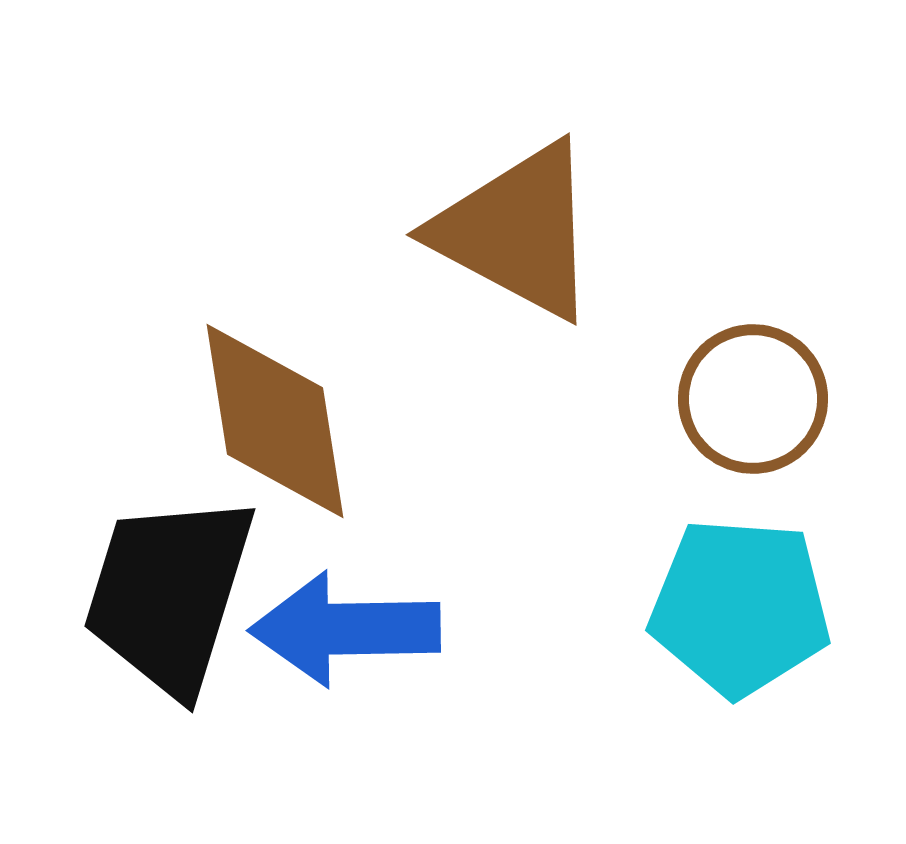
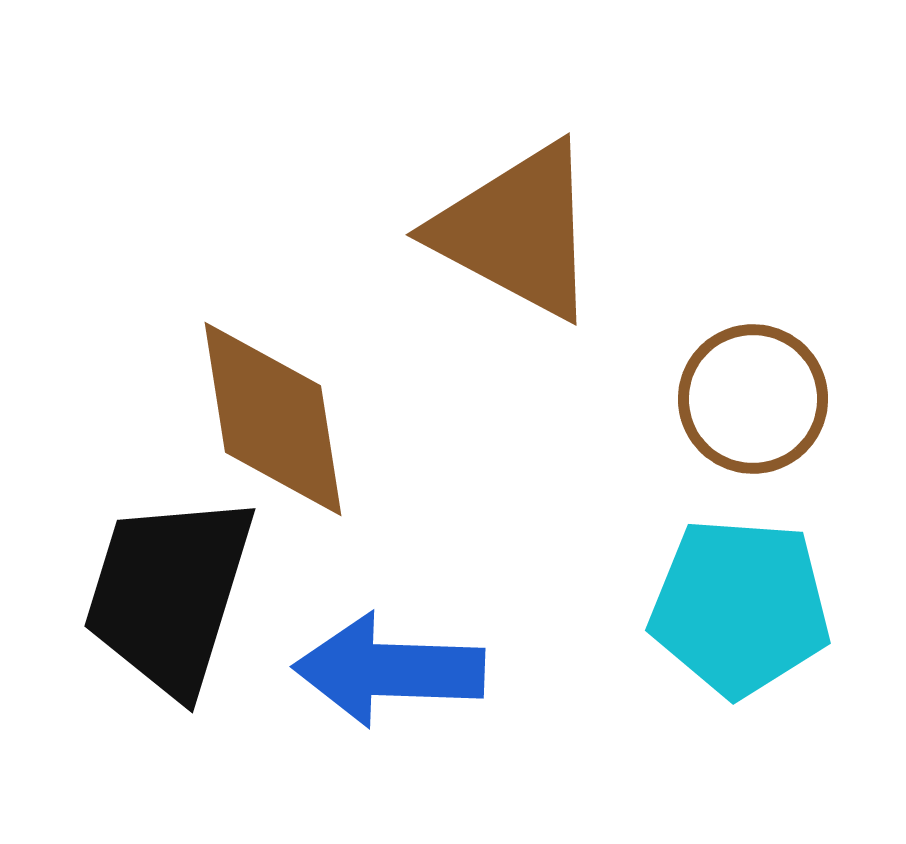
brown diamond: moved 2 px left, 2 px up
blue arrow: moved 44 px right, 41 px down; rotated 3 degrees clockwise
